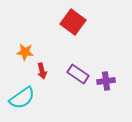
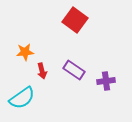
red square: moved 2 px right, 2 px up
orange star: rotated 12 degrees counterclockwise
purple rectangle: moved 4 px left, 4 px up
